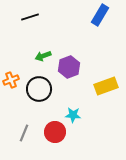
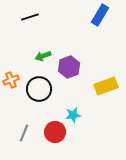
cyan star: rotated 14 degrees counterclockwise
